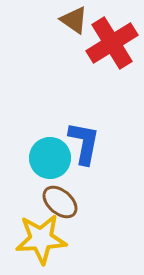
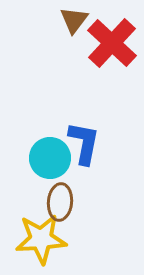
brown triangle: rotated 32 degrees clockwise
red cross: rotated 15 degrees counterclockwise
brown ellipse: rotated 54 degrees clockwise
